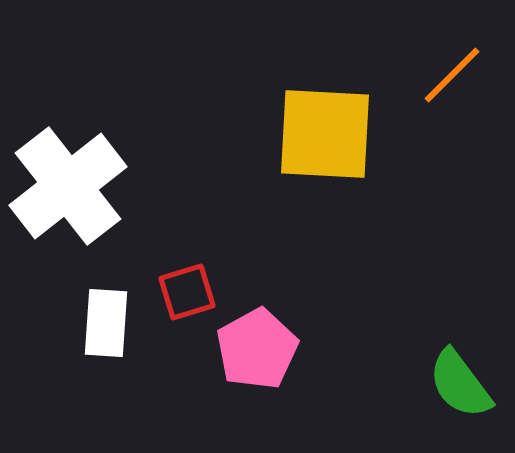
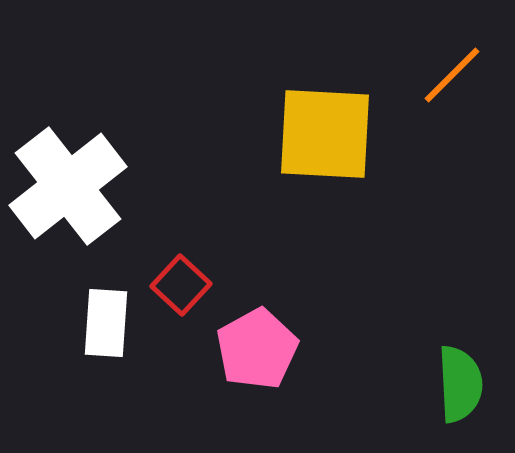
red square: moved 6 px left, 7 px up; rotated 30 degrees counterclockwise
green semicircle: rotated 146 degrees counterclockwise
